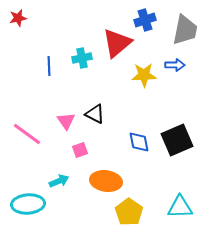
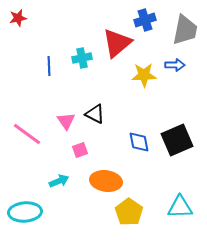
cyan ellipse: moved 3 px left, 8 px down
